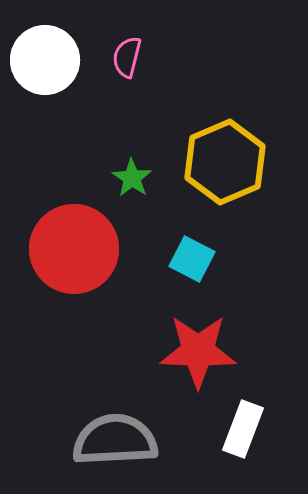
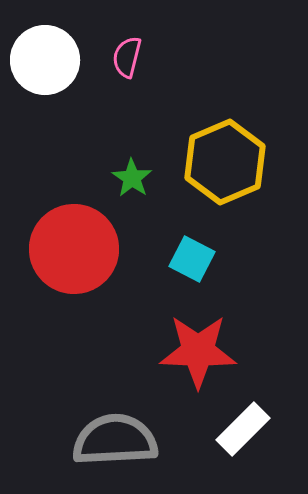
white rectangle: rotated 24 degrees clockwise
